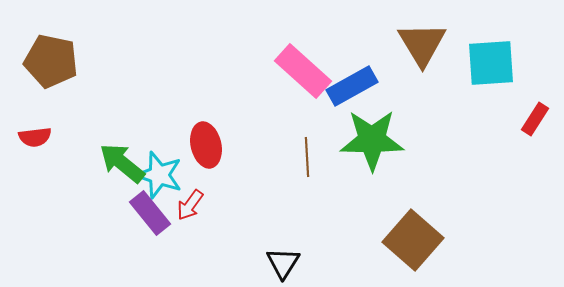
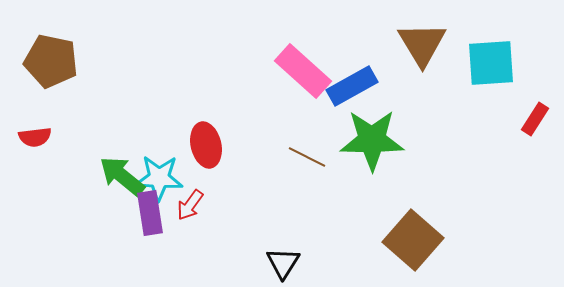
brown line: rotated 60 degrees counterclockwise
green arrow: moved 13 px down
cyan star: moved 3 px down; rotated 15 degrees counterclockwise
purple rectangle: rotated 30 degrees clockwise
